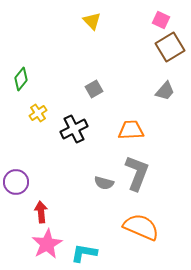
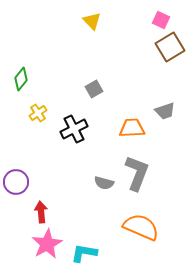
gray trapezoid: moved 20 px down; rotated 30 degrees clockwise
orange trapezoid: moved 1 px right, 2 px up
